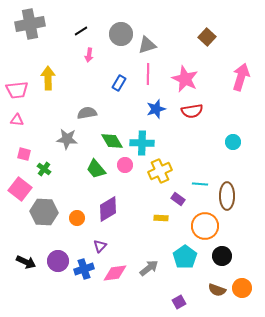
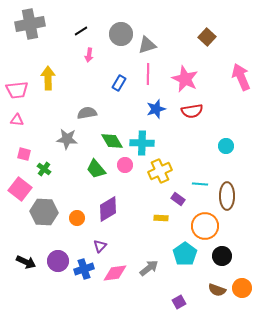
pink arrow at (241, 77): rotated 40 degrees counterclockwise
cyan circle at (233, 142): moved 7 px left, 4 px down
cyan pentagon at (185, 257): moved 3 px up
